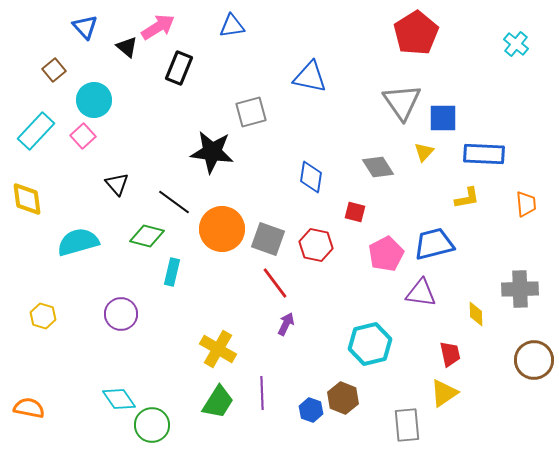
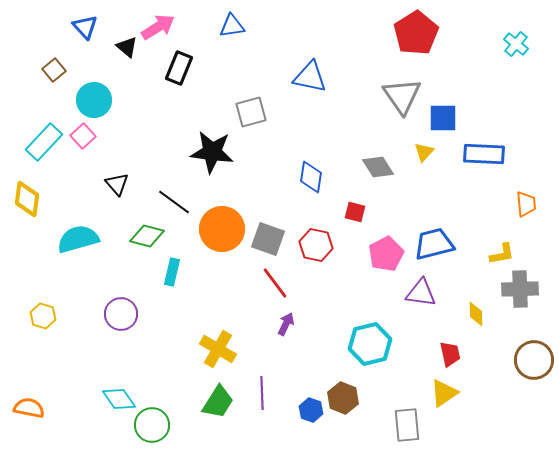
gray triangle at (402, 102): moved 6 px up
cyan rectangle at (36, 131): moved 8 px right, 11 px down
yellow L-shape at (467, 198): moved 35 px right, 56 px down
yellow diamond at (27, 199): rotated 15 degrees clockwise
cyan semicircle at (78, 242): moved 3 px up
